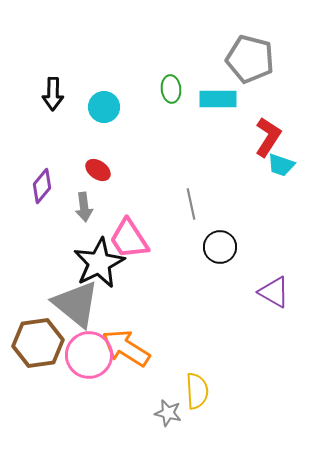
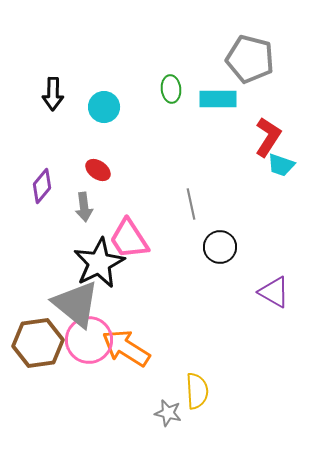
pink circle: moved 15 px up
